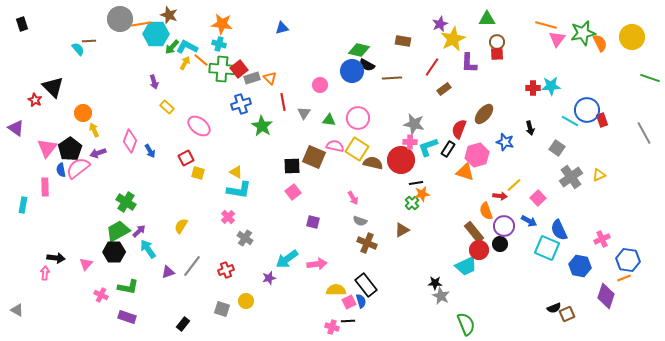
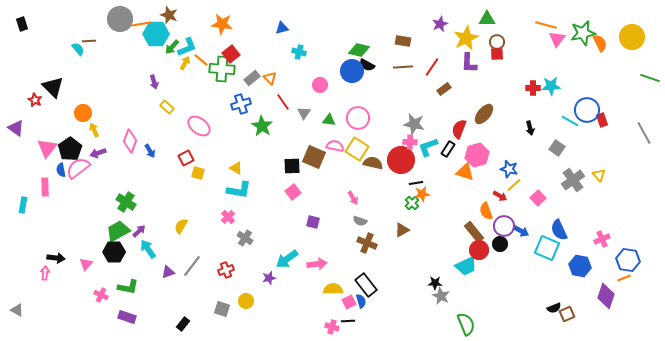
yellow star at (453, 39): moved 13 px right, 1 px up
cyan cross at (219, 44): moved 80 px right, 8 px down
cyan L-shape at (187, 47): rotated 130 degrees clockwise
red square at (239, 69): moved 8 px left, 15 px up
gray rectangle at (252, 78): rotated 21 degrees counterclockwise
brown line at (392, 78): moved 11 px right, 11 px up
red line at (283, 102): rotated 24 degrees counterclockwise
blue star at (505, 142): moved 4 px right, 27 px down
yellow triangle at (236, 172): moved 4 px up
yellow triangle at (599, 175): rotated 48 degrees counterclockwise
gray cross at (571, 177): moved 2 px right, 3 px down
red arrow at (500, 196): rotated 24 degrees clockwise
blue arrow at (529, 221): moved 8 px left, 10 px down
yellow semicircle at (336, 290): moved 3 px left, 1 px up
